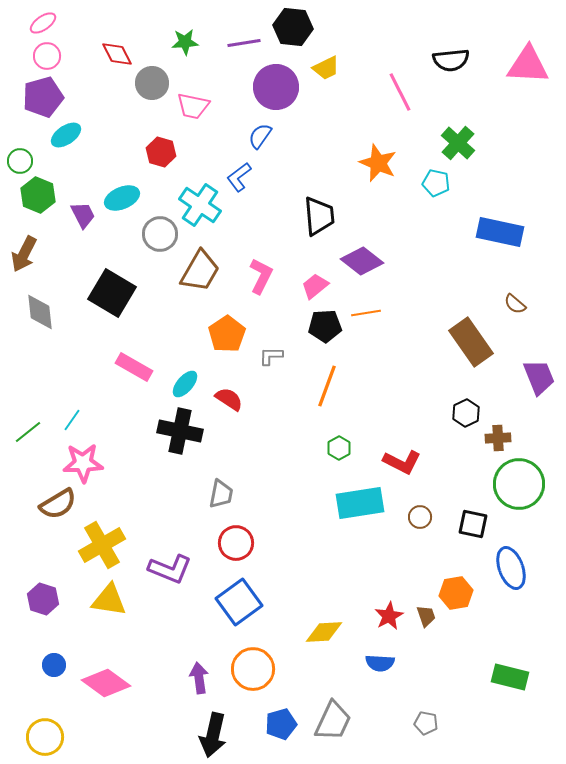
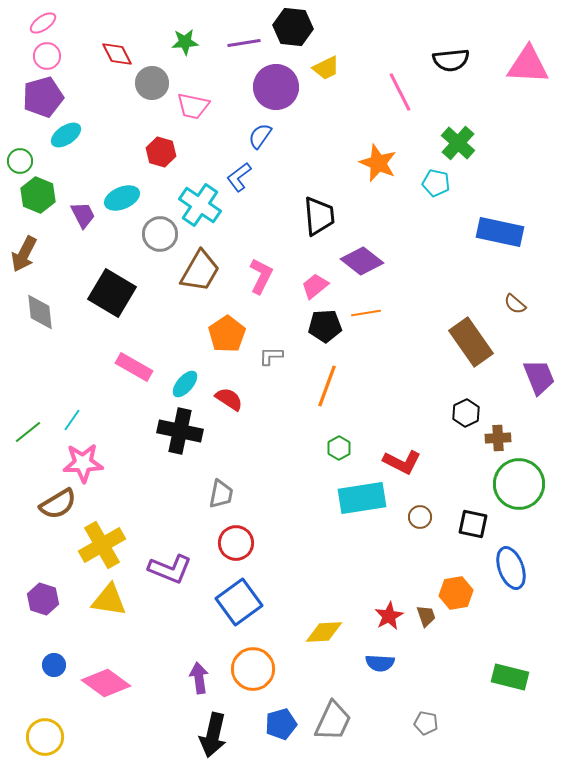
cyan rectangle at (360, 503): moved 2 px right, 5 px up
